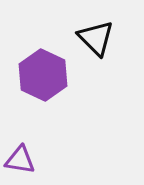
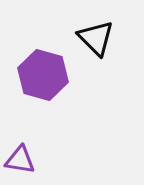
purple hexagon: rotated 9 degrees counterclockwise
